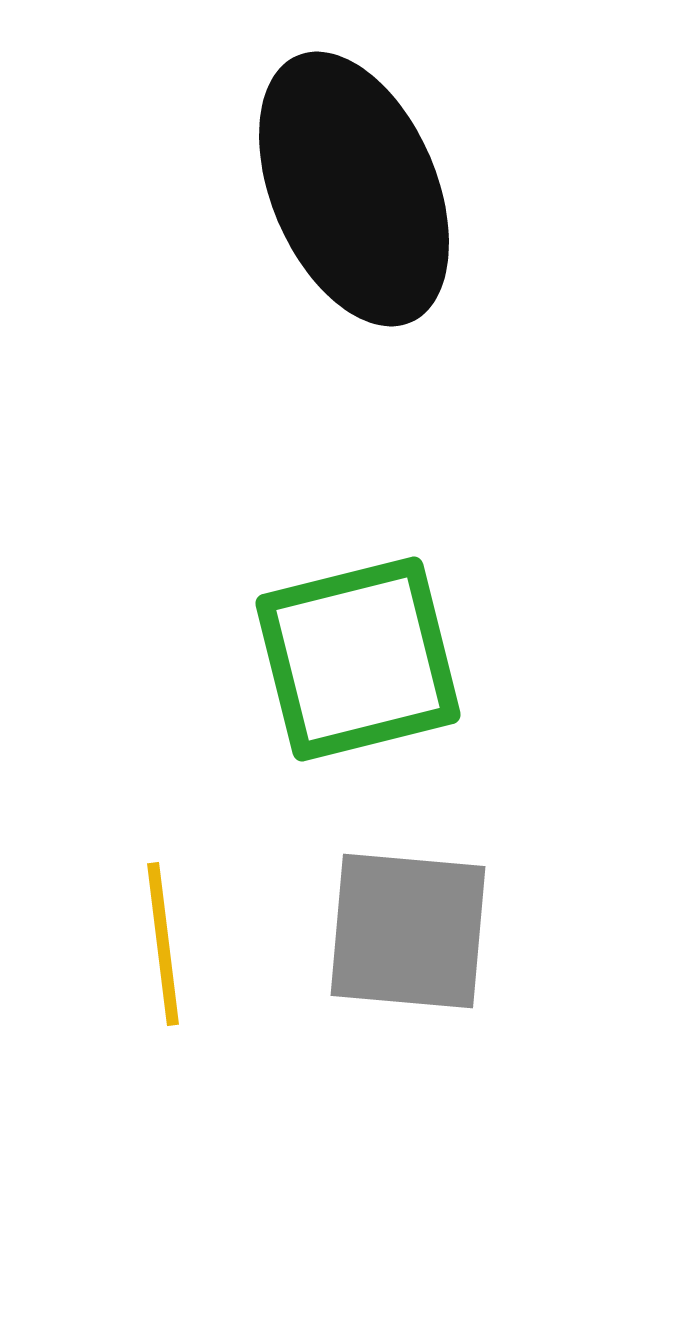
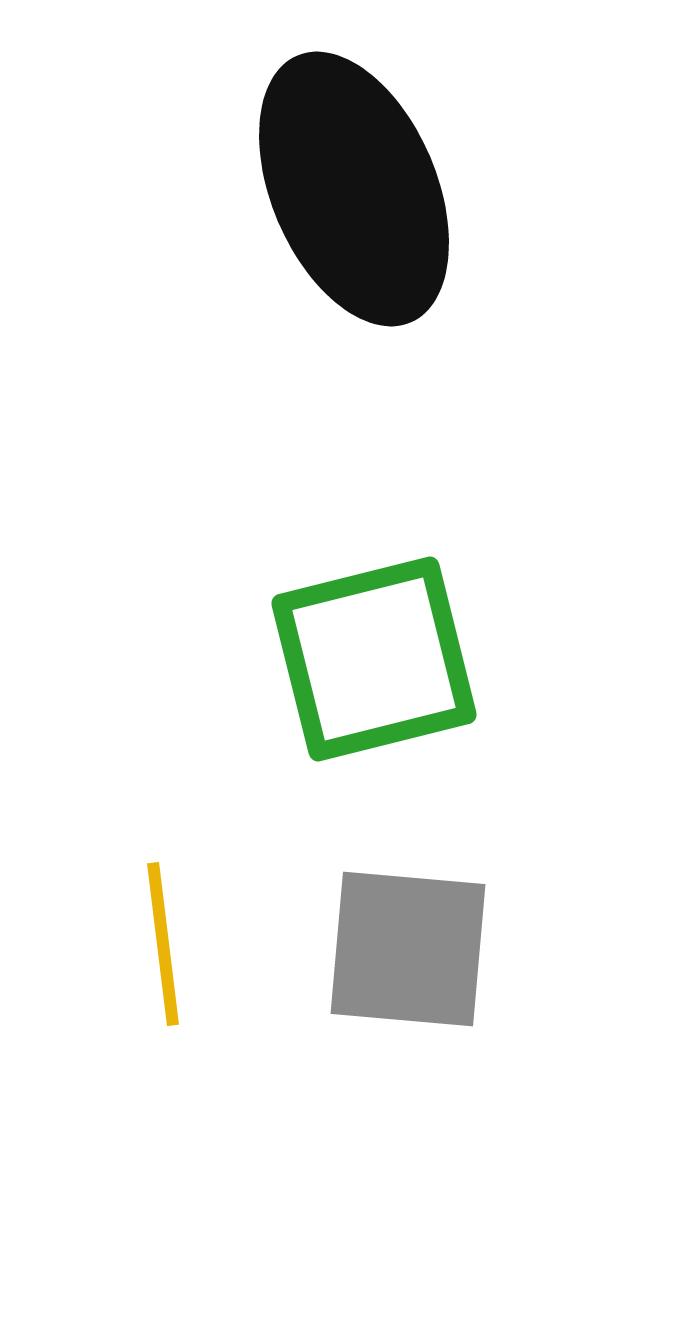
green square: moved 16 px right
gray square: moved 18 px down
